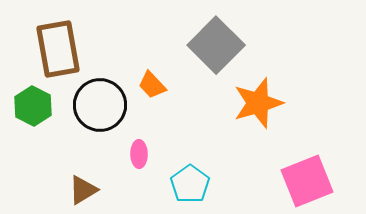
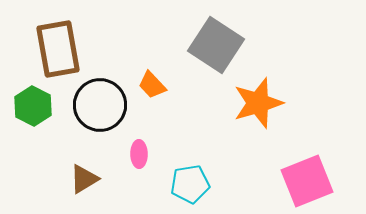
gray square: rotated 12 degrees counterclockwise
cyan pentagon: rotated 27 degrees clockwise
brown triangle: moved 1 px right, 11 px up
